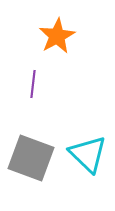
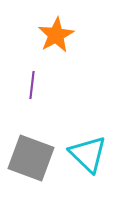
orange star: moved 1 px left, 1 px up
purple line: moved 1 px left, 1 px down
